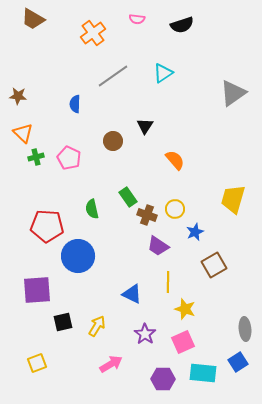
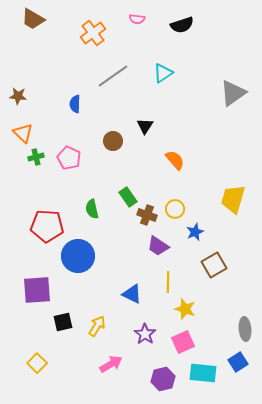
yellow square: rotated 24 degrees counterclockwise
purple hexagon: rotated 15 degrees counterclockwise
